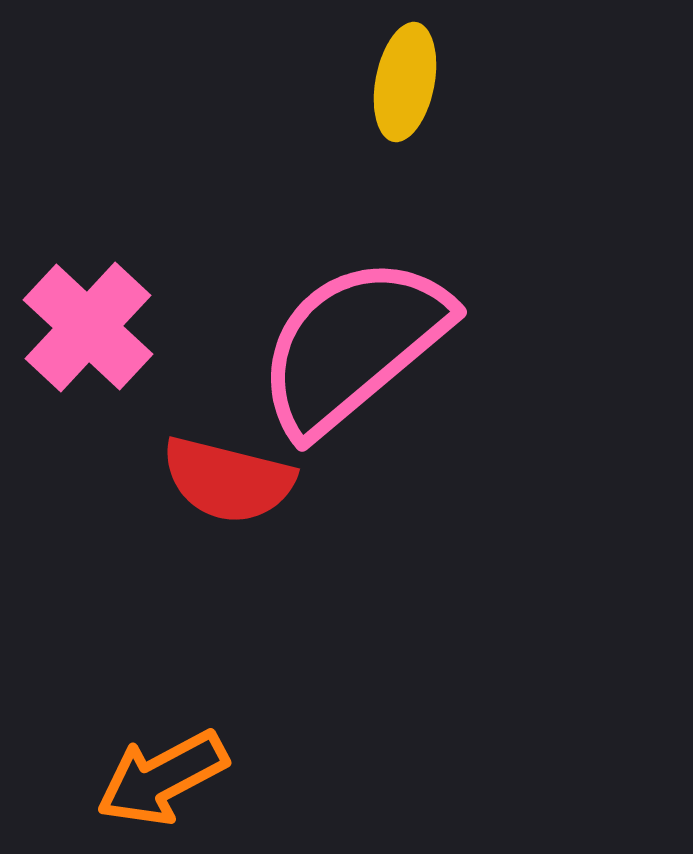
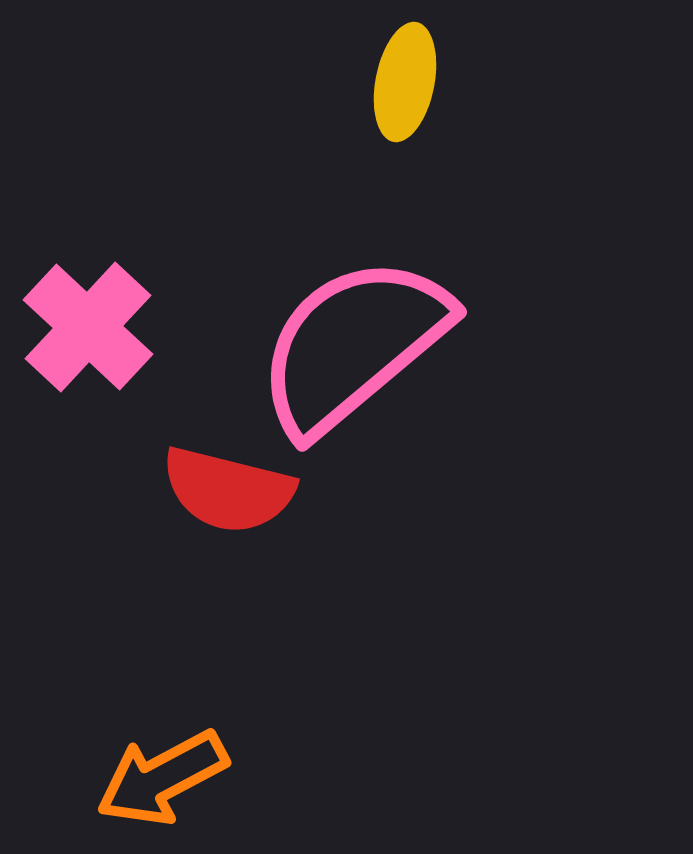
red semicircle: moved 10 px down
